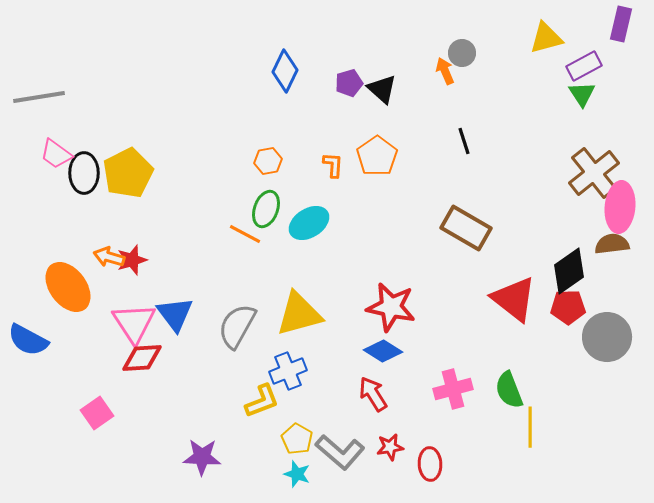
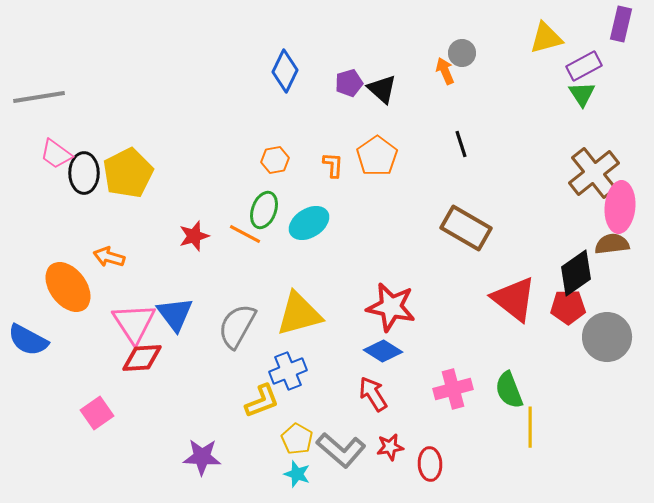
black line at (464, 141): moved 3 px left, 3 px down
orange hexagon at (268, 161): moved 7 px right, 1 px up
green ellipse at (266, 209): moved 2 px left, 1 px down
red star at (132, 260): moved 62 px right, 24 px up
black diamond at (569, 271): moved 7 px right, 2 px down
gray L-shape at (340, 452): moved 1 px right, 2 px up
